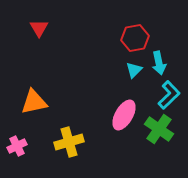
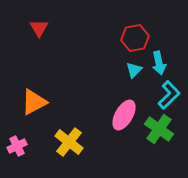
orange triangle: rotated 16 degrees counterclockwise
yellow cross: rotated 36 degrees counterclockwise
